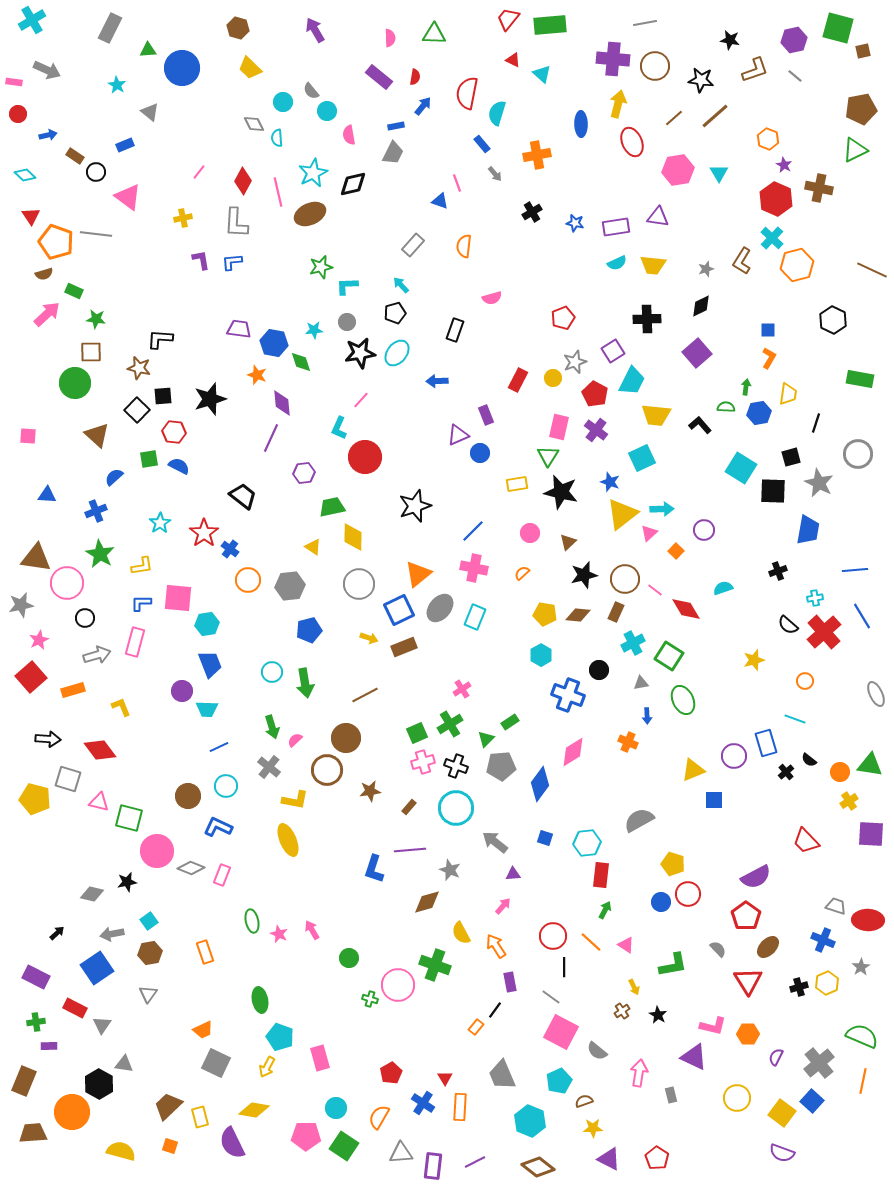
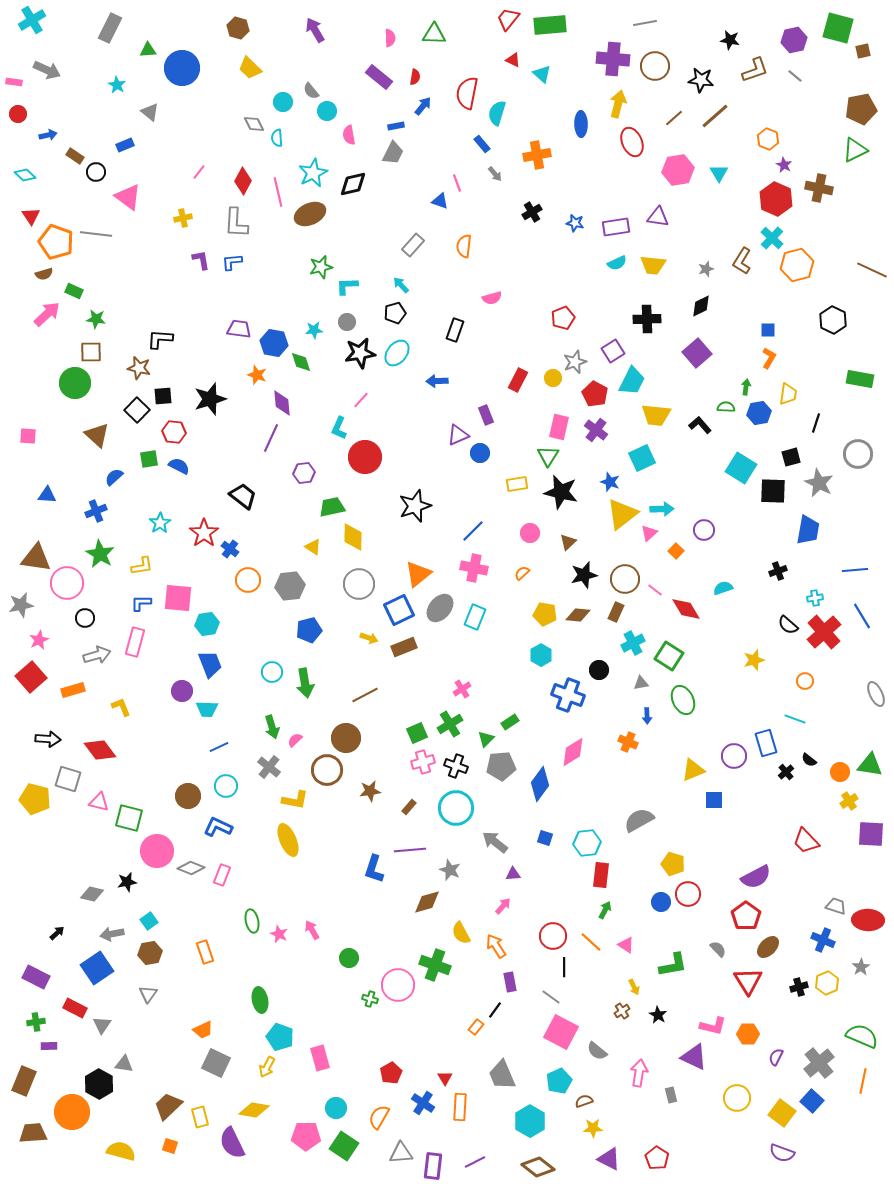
cyan hexagon at (530, 1121): rotated 8 degrees clockwise
